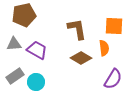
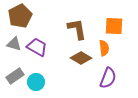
brown pentagon: moved 4 px left, 1 px down; rotated 15 degrees counterclockwise
gray triangle: rotated 21 degrees clockwise
purple trapezoid: moved 3 px up
purple semicircle: moved 5 px left, 1 px up; rotated 10 degrees counterclockwise
